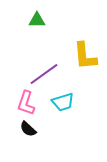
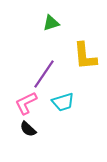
green triangle: moved 14 px right, 3 px down; rotated 18 degrees counterclockwise
purple line: rotated 20 degrees counterclockwise
pink L-shape: rotated 45 degrees clockwise
